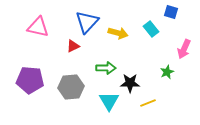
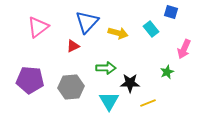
pink triangle: rotated 50 degrees counterclockwise
